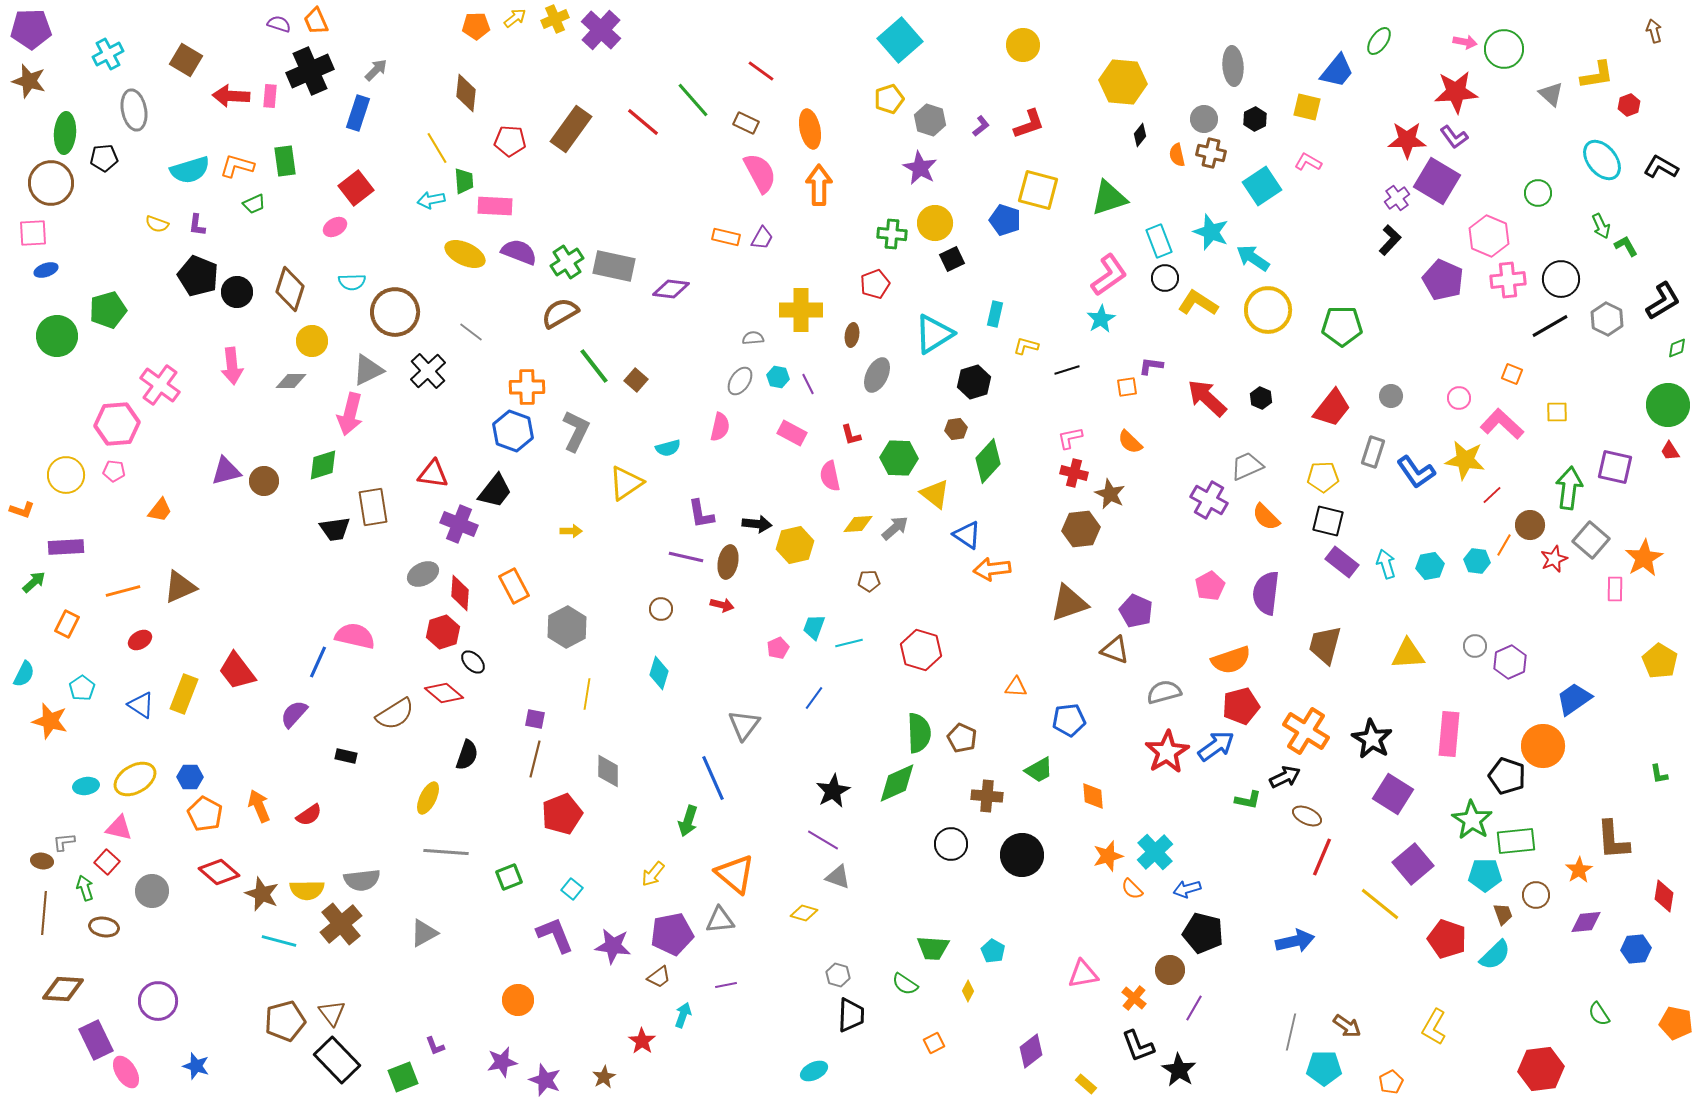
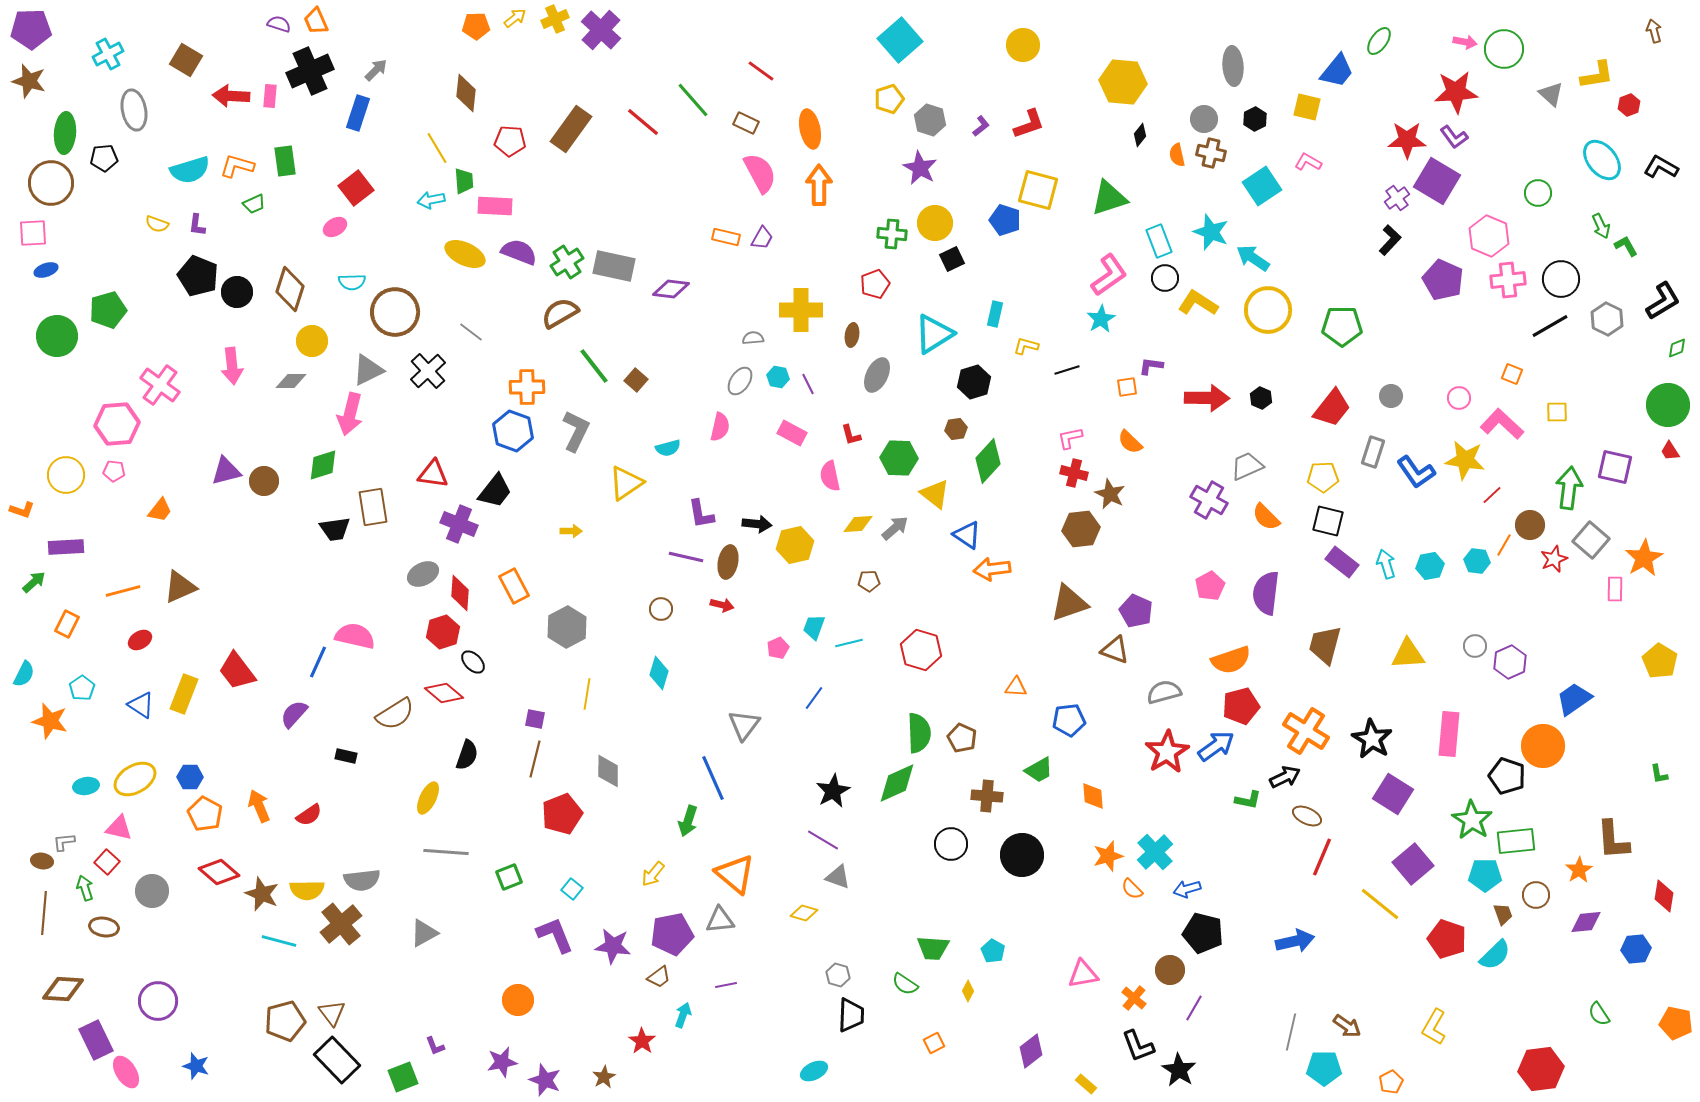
red arrow at (1207, 398): rotated 138 degrees clockwise
